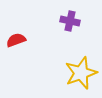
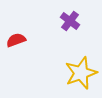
purple cross: rotated 24 degrees clockwise
